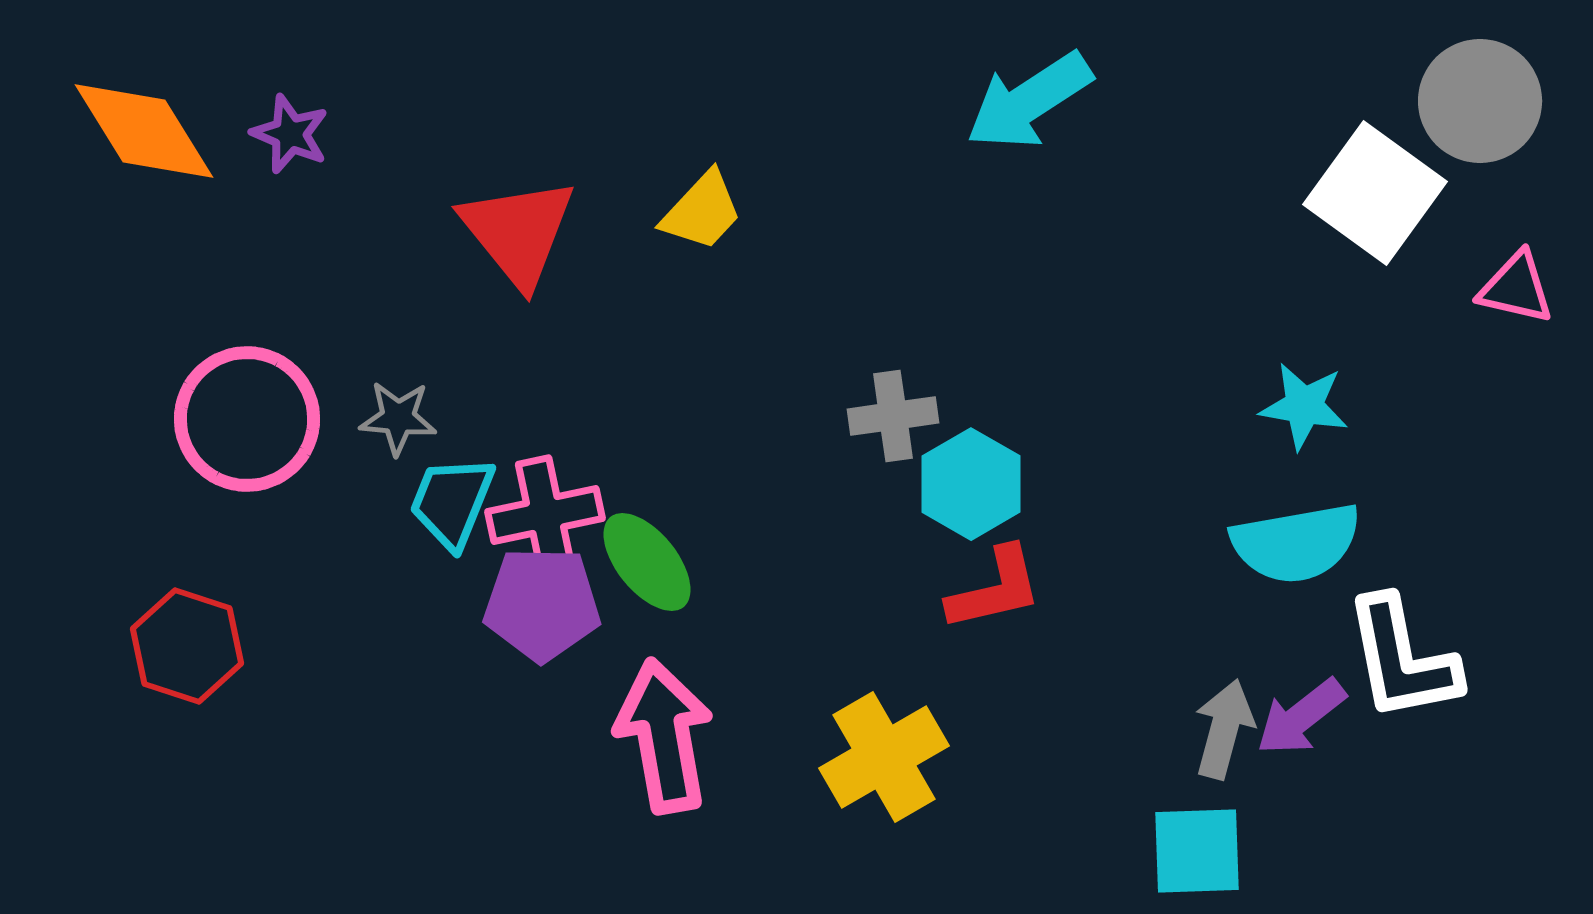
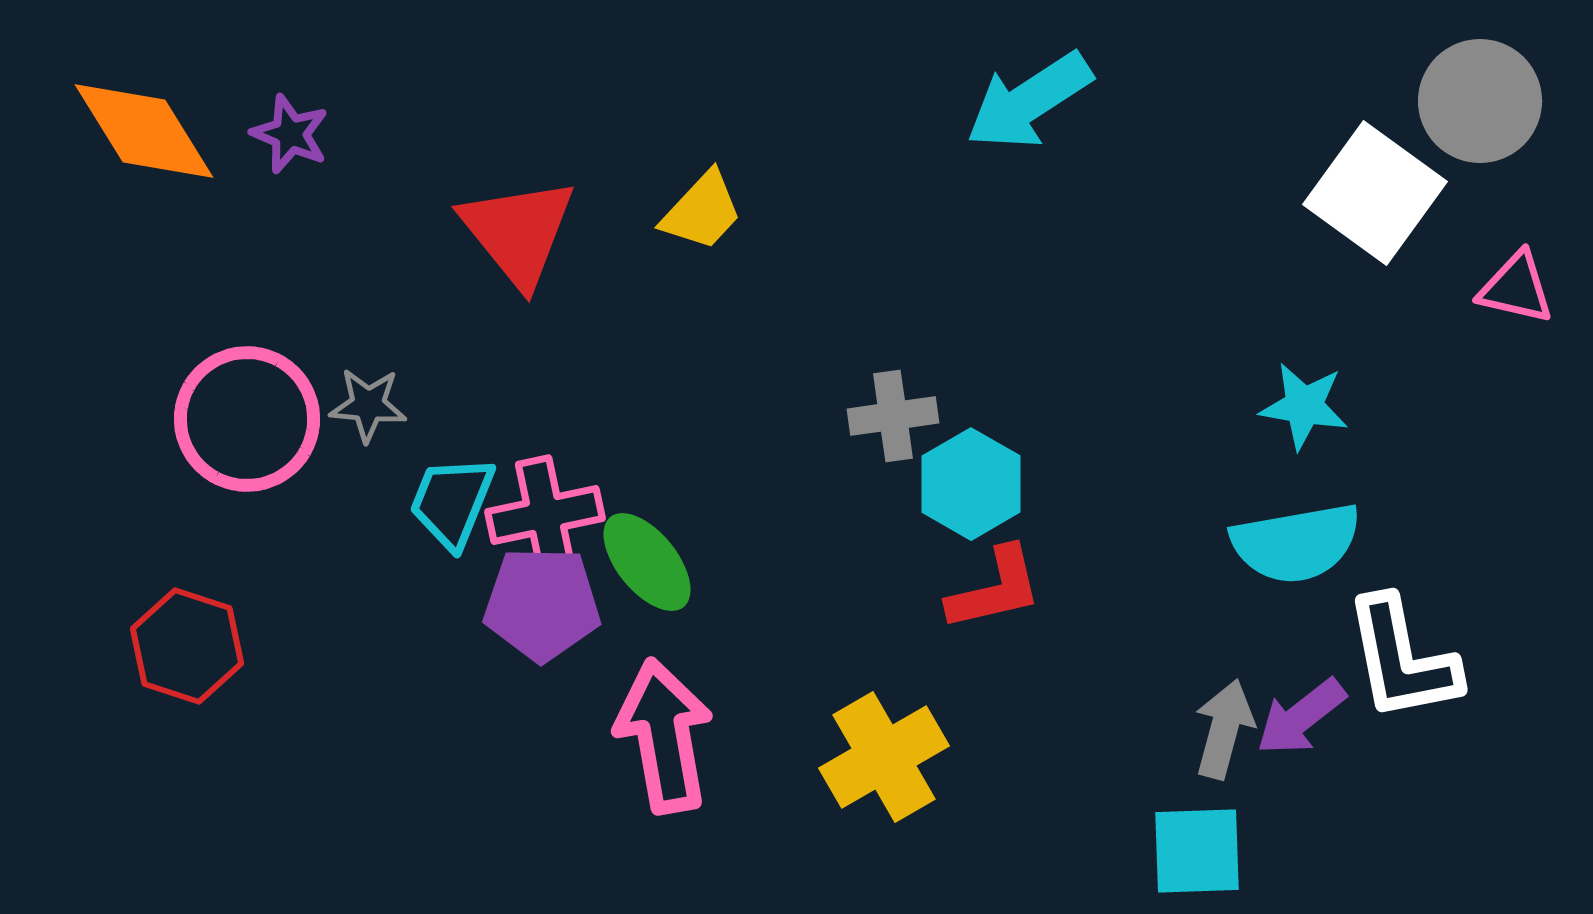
gray star: moved 30 px left, 13 px up
